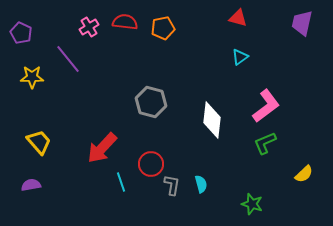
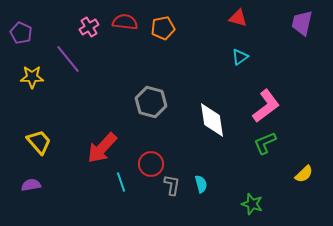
white diamond: rotated 15 degrees counterclockwise
